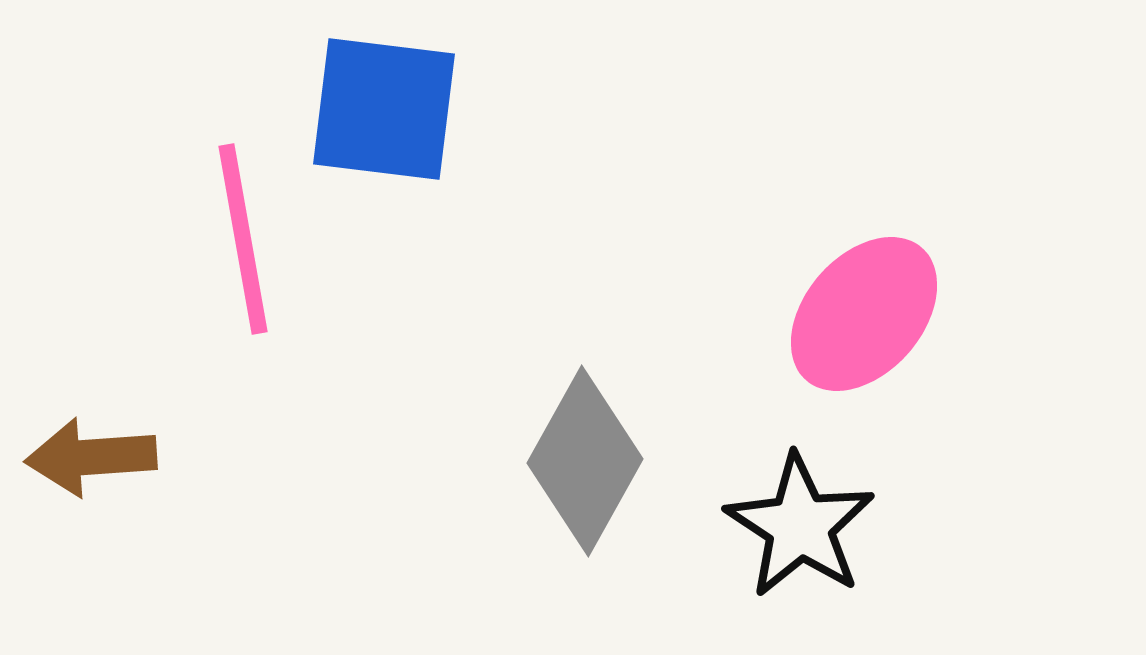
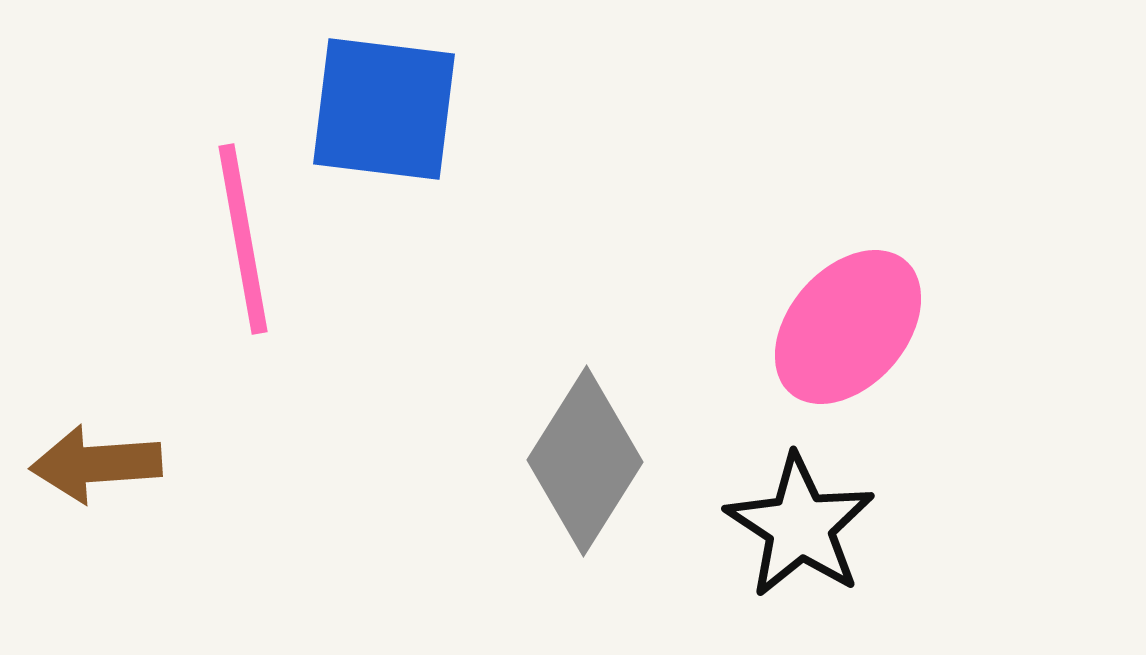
pink ellipse: moved 16 px left, 13 px down
brown arrow: moved 5 px right, 7 px down
gray diamond: rotated 3 degrees clockwise
